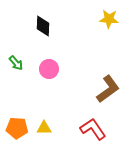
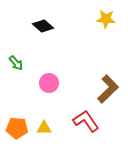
yellow star: moved 3 px left
black diamond: rotated 50 degrees counterclockwise
pink circle: moved 14 px down
brown L-shape: rotated 8 degrees counterclockwise
red L-shape: moved 7 px left, 8 px up
